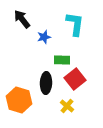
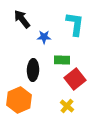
blue star: rotated 16 degrees clockwise
black ellipse: moved 13 px left, 13 px up
orange hexagon: rotated 20 degrees clockwise
